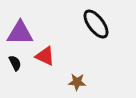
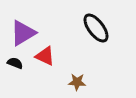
black ellipse: moved 4 px down
purple triangle: moved 3 px right; rotated 32 degrees counterclockwise
black semicircle: rotated 42 degrees counterclockwise
